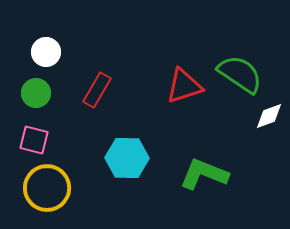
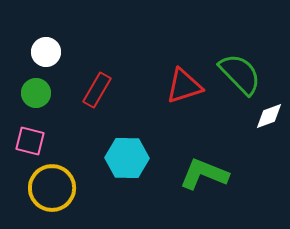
green semicircle: rotated 12 degrees clockwise
pink square: moved 4 px left, 1 px down
yellow circle: moved 5 px right
